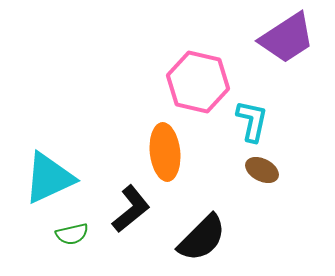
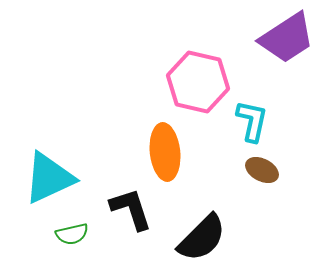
black L-shape: rotated 69 degrees counterclockwise
